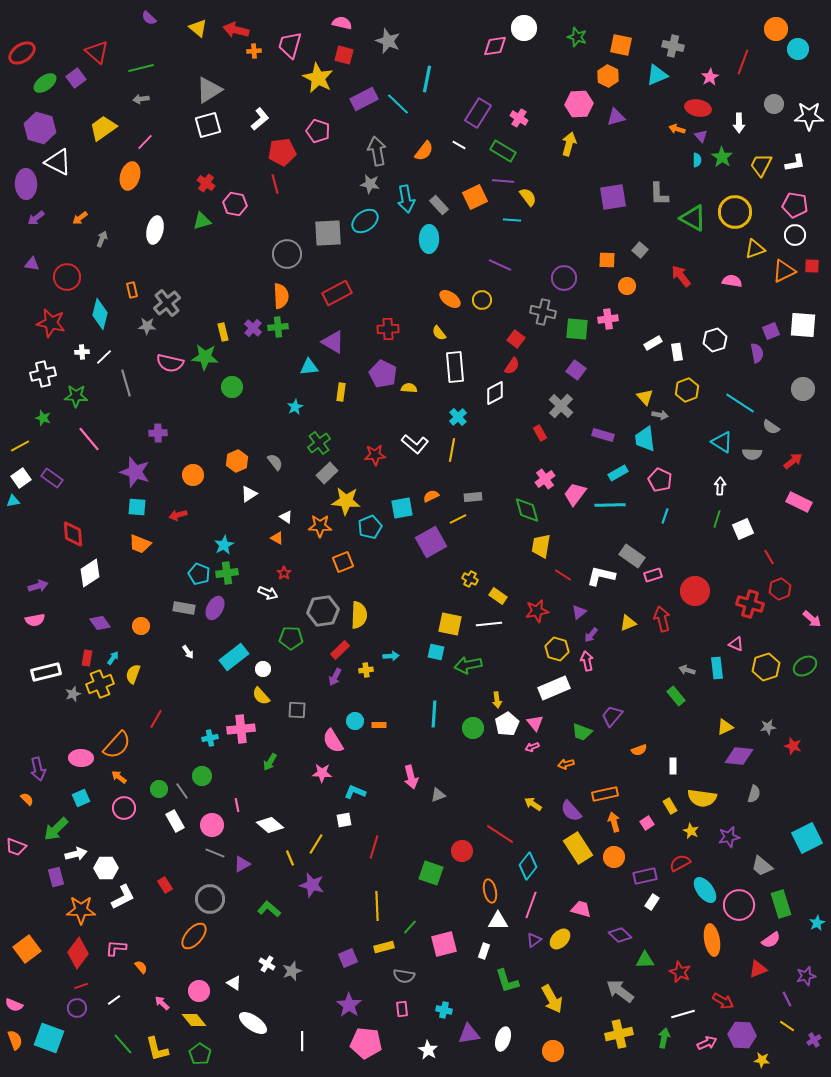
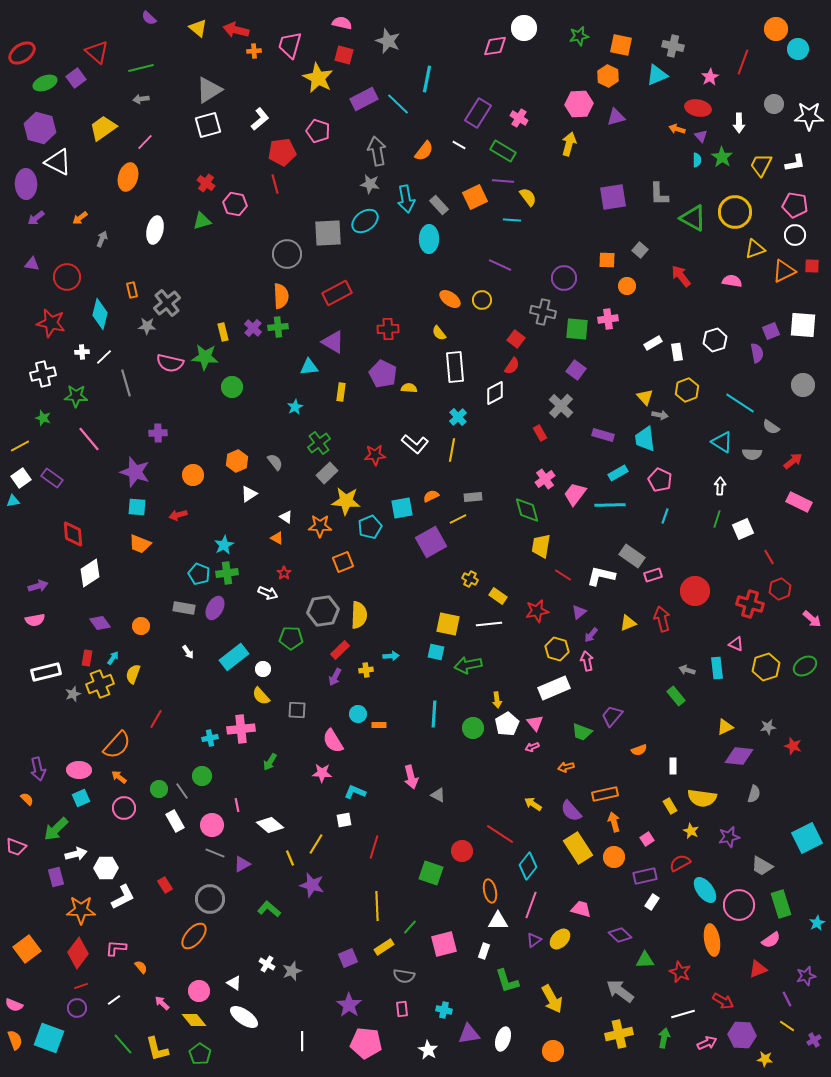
green star at (577, 37): moved 2 px right, 1 px up; rotated 30 degrees counterclockwise
green ellipse at (45, 83): rotated 15 degrees clockwise
orange ellipse at (130, 176): moved 2 px left, 1 px down
gray circle at (803, 389): moved 4 px up
yellow square at (450, 624): moved 2 px left
cyan circle at (355, 721): moved 3 px right, 7 px up
pink ellipse at (81, 758): moved 2 px left, 12 px down
orange arrow at (566, 764): moved 3 px down
gray triangle at (438, 795): rotated 49 degrees clockwise
pink square at (647, 823): moved 16 px down
gray trapezoid at (762, 866): rotated 10 degrees counterclockwise
yellow rectangle at (384, 947): rotated 18 degrees counterclockwise
white ellipse at (253, 1023): moved 9 px left, 6 px up
yellow star at (762, 1060): moved 3 px right, 1 px up
